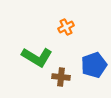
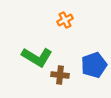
orange cross: moved 1 px left, 7 px up
brown cross: moved 1 px left, 2 px up
